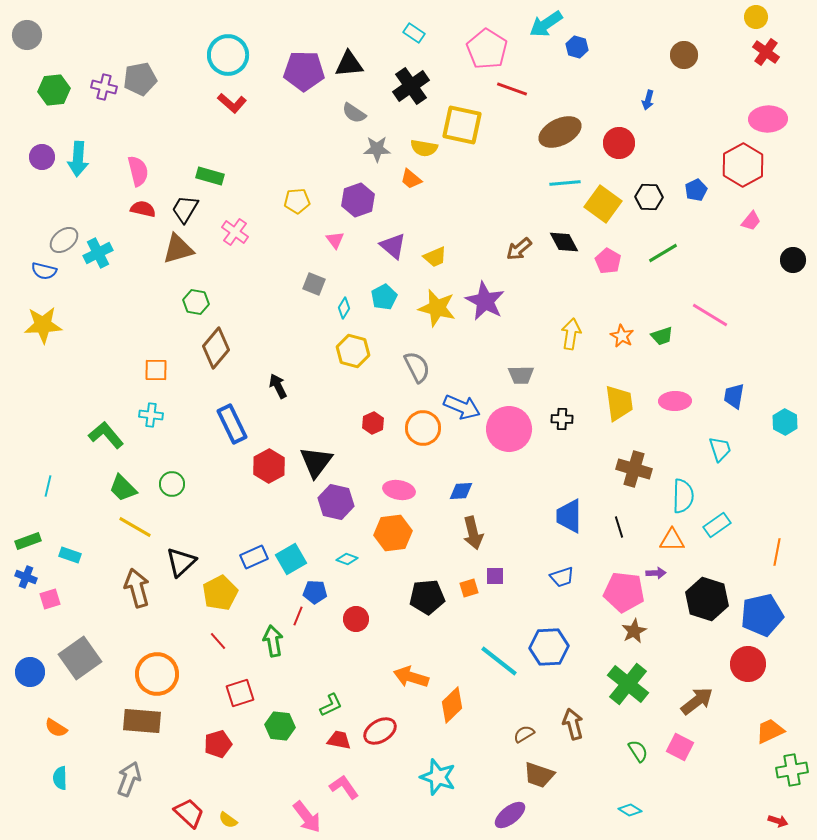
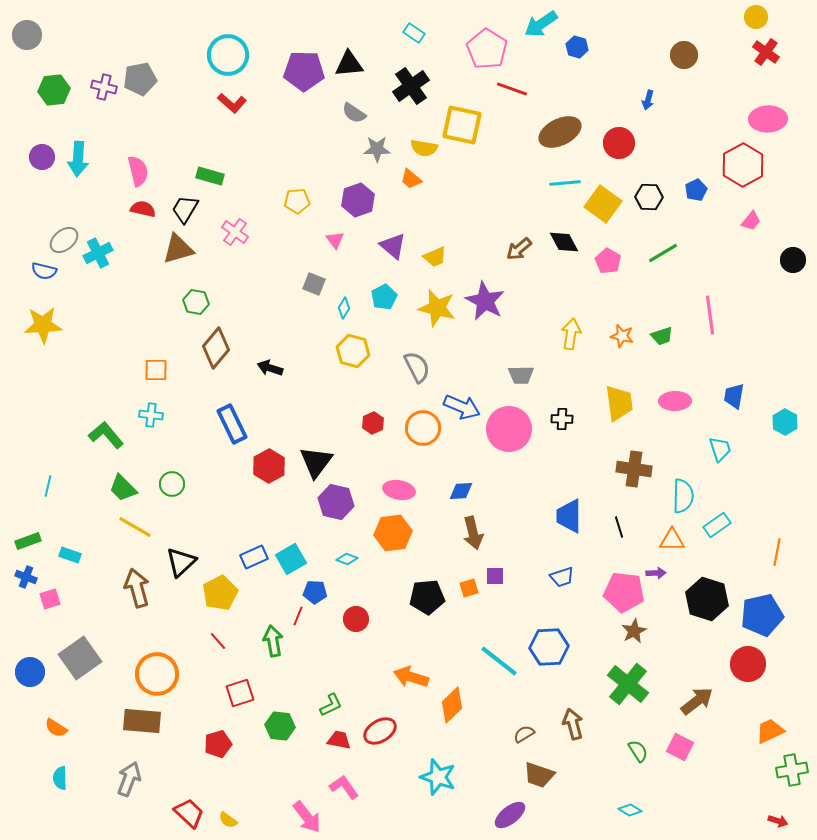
cyan arrow at (546, 24): moved 5 px left
pink line at (710, 315): rotated 51 degrees clockwise
orange star at (622, 336): rotated 15 degrees counterclockwise
black arrow at (278, 386): moved 8 px left, 18 px up; rotated 45 degrees counterclockwise
brown cross at (634, 469): rotated 8 degrees counterclockwise
